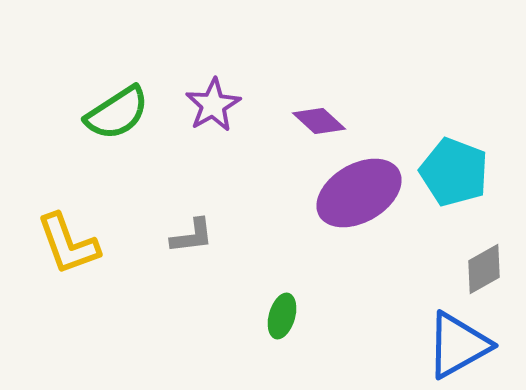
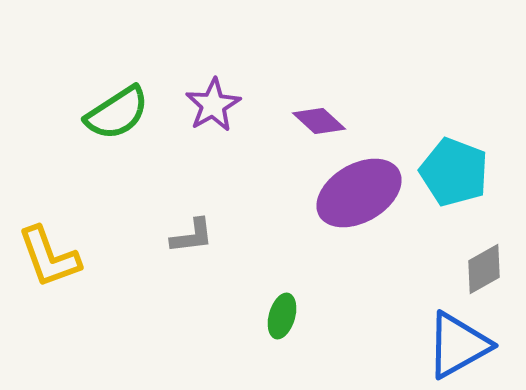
yellow L-shape: moved 19 px left, 13 px down
